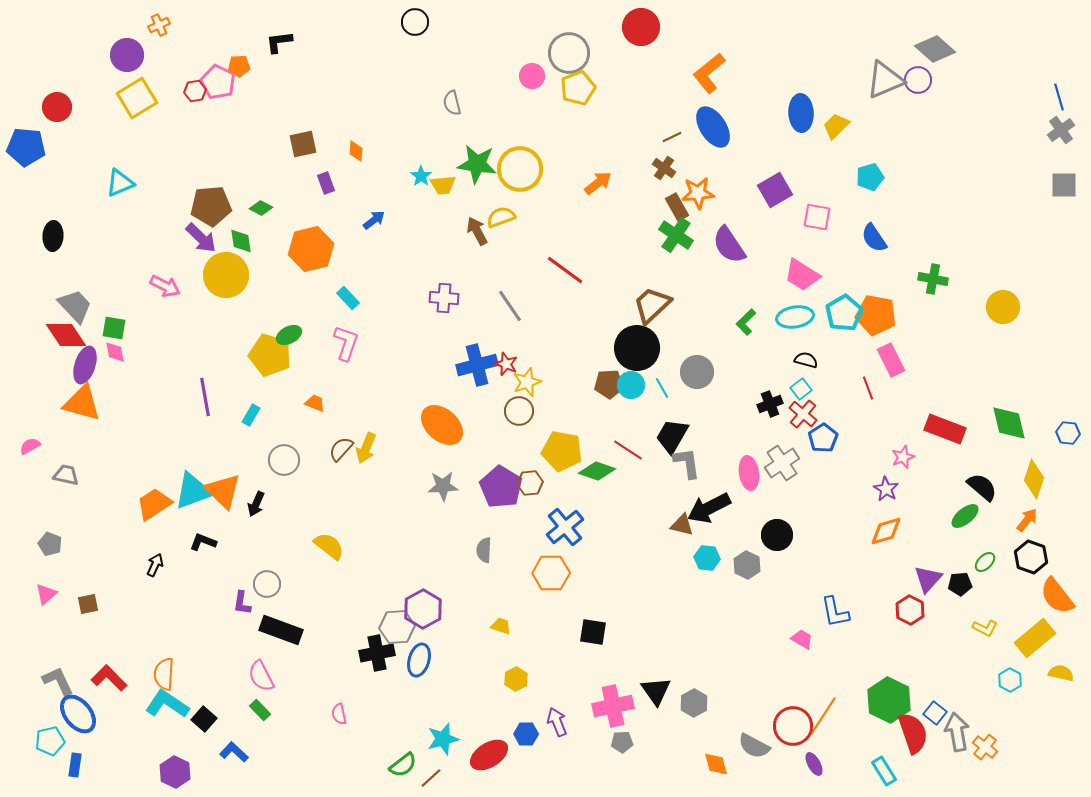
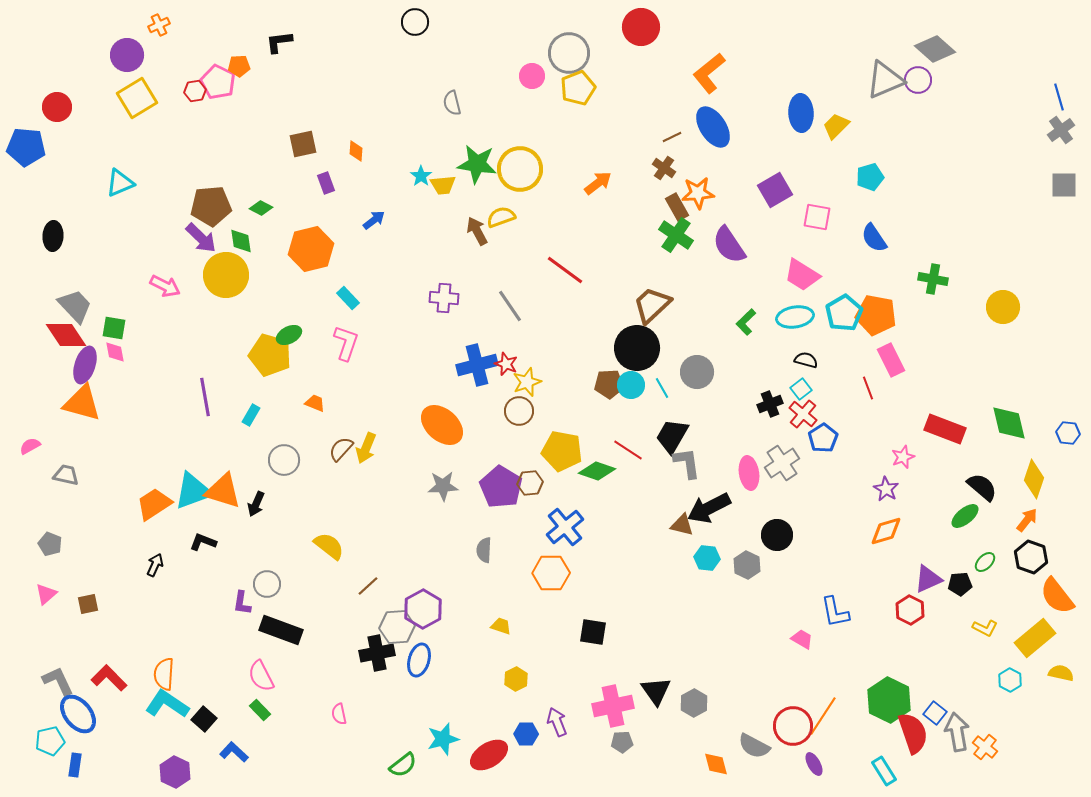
orange triangle at (223, 491): rotated 27 degrees counterclockwise
purple triangle at (928, 579): rotated 24 degrees clockwise
brown line at (431, 778): moved 63 px left, 192 px up
